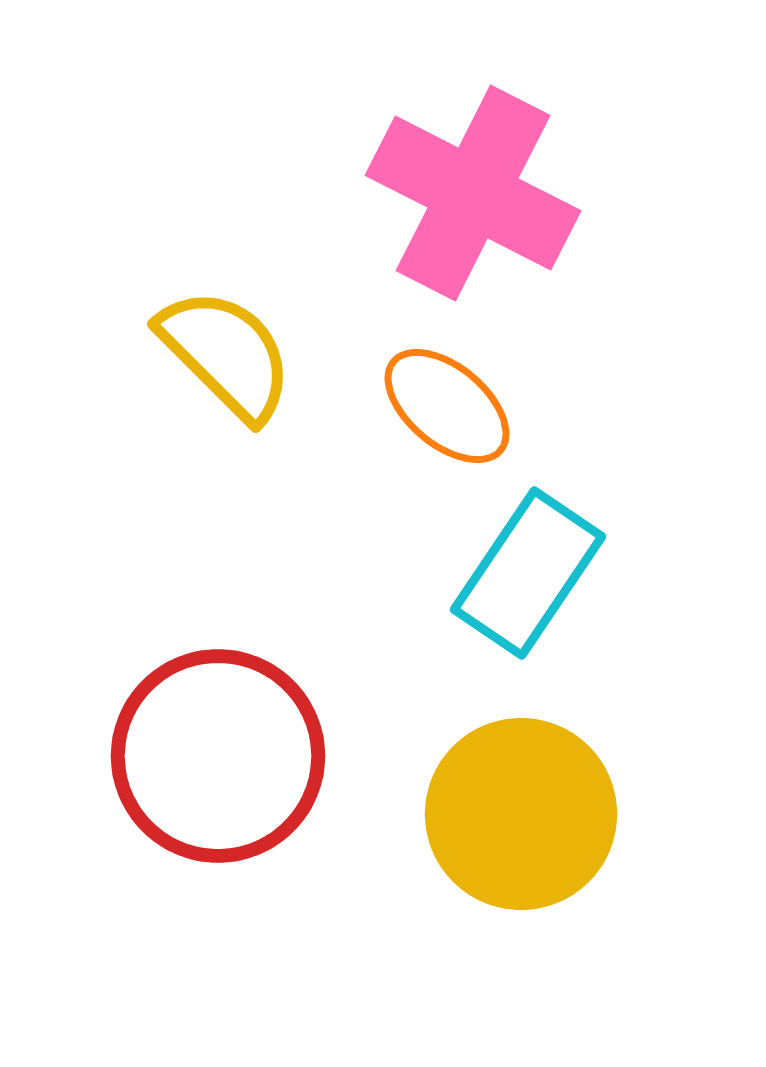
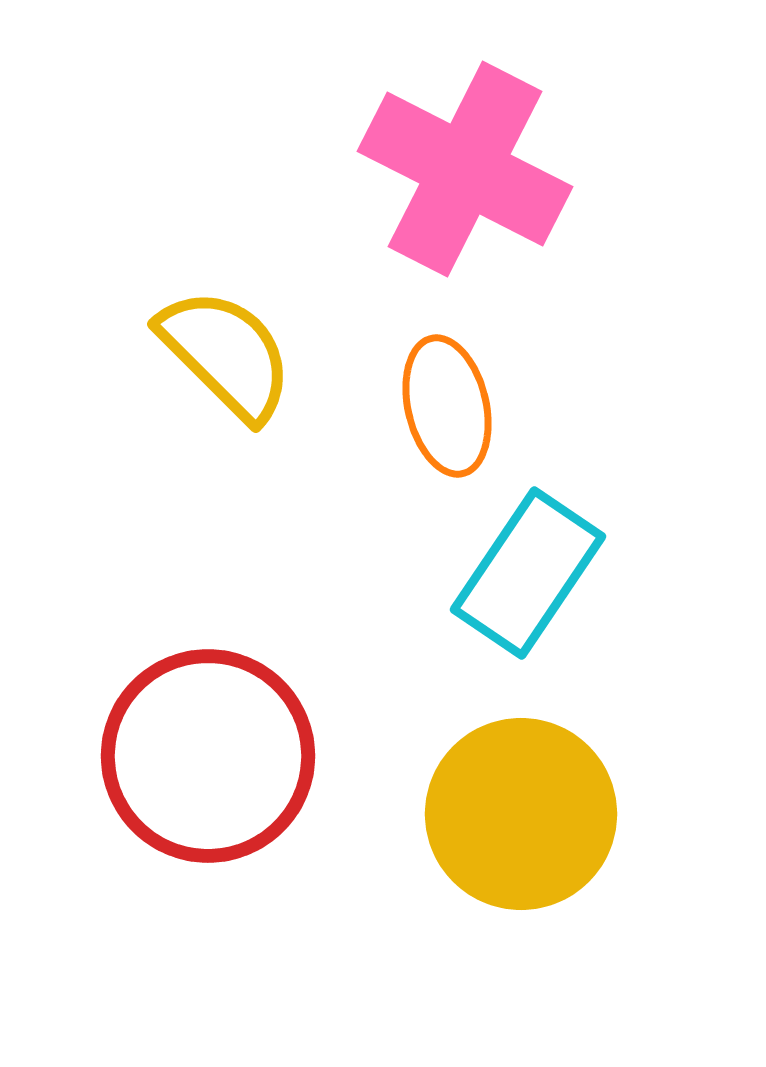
pink cross: moved 8 px left, 24 px up
orange ellipse: rotated 37 degrees clockwise
red circle: moved 10 px left
